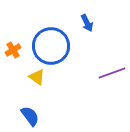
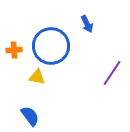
blue arrow: moved 1 px down
orange cross: moved 1 px right; rotated 28 degrees clockwise
purple line: rotated 36 degrees counterclockwise
yellow triangle: rotated 24 degrees counterclockwise
